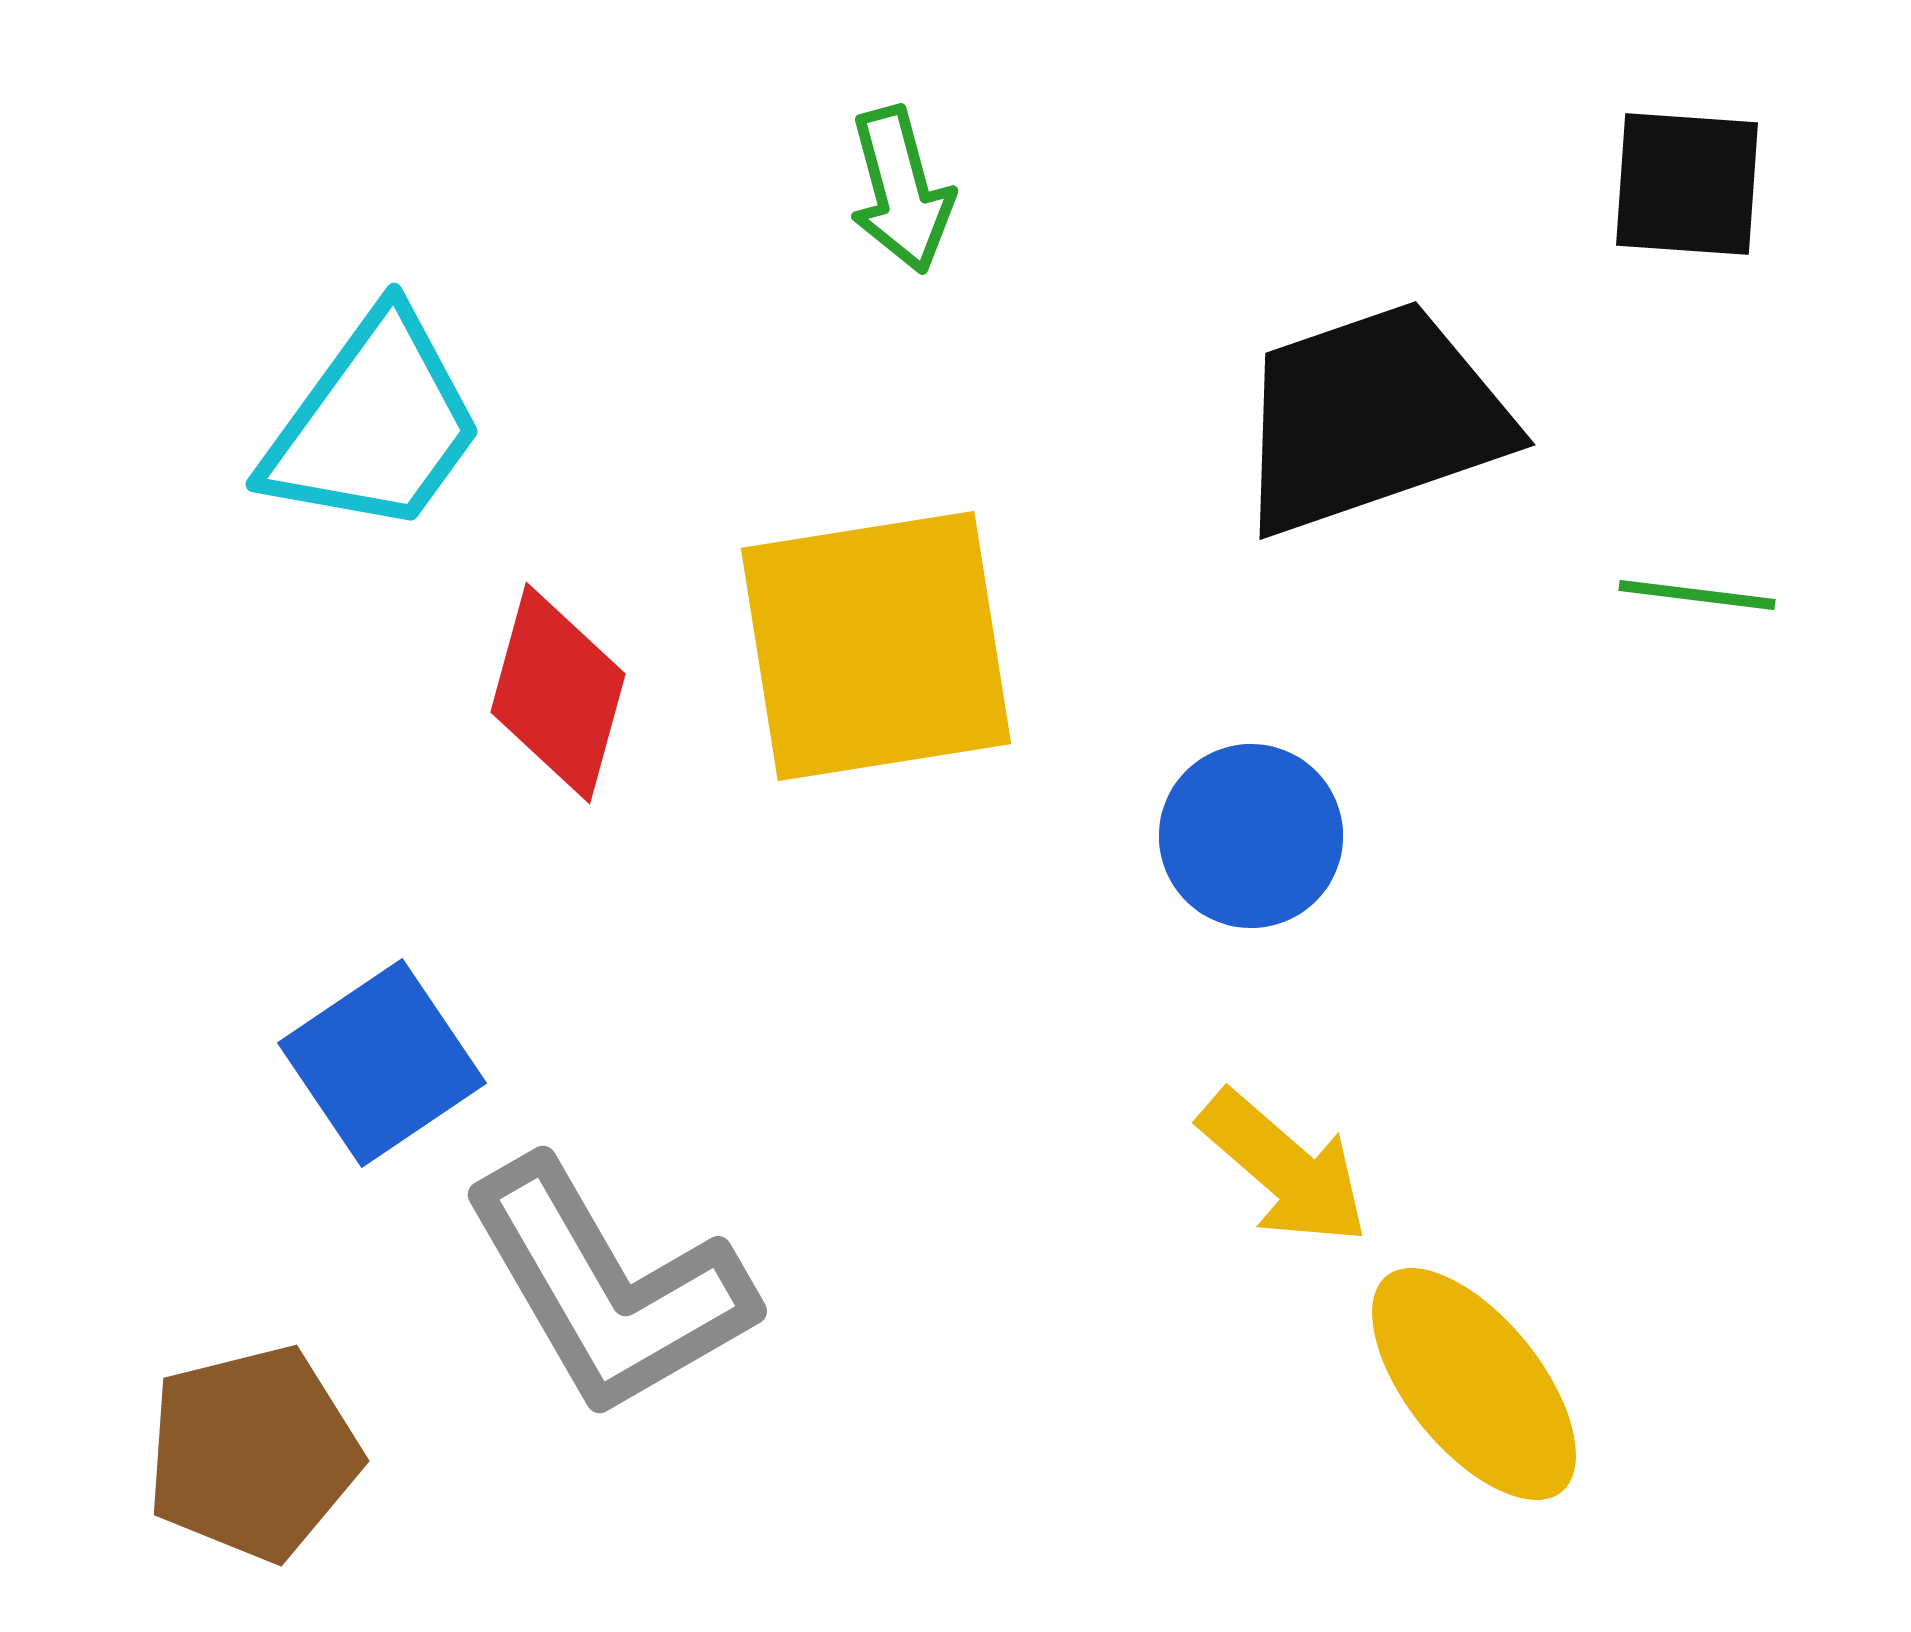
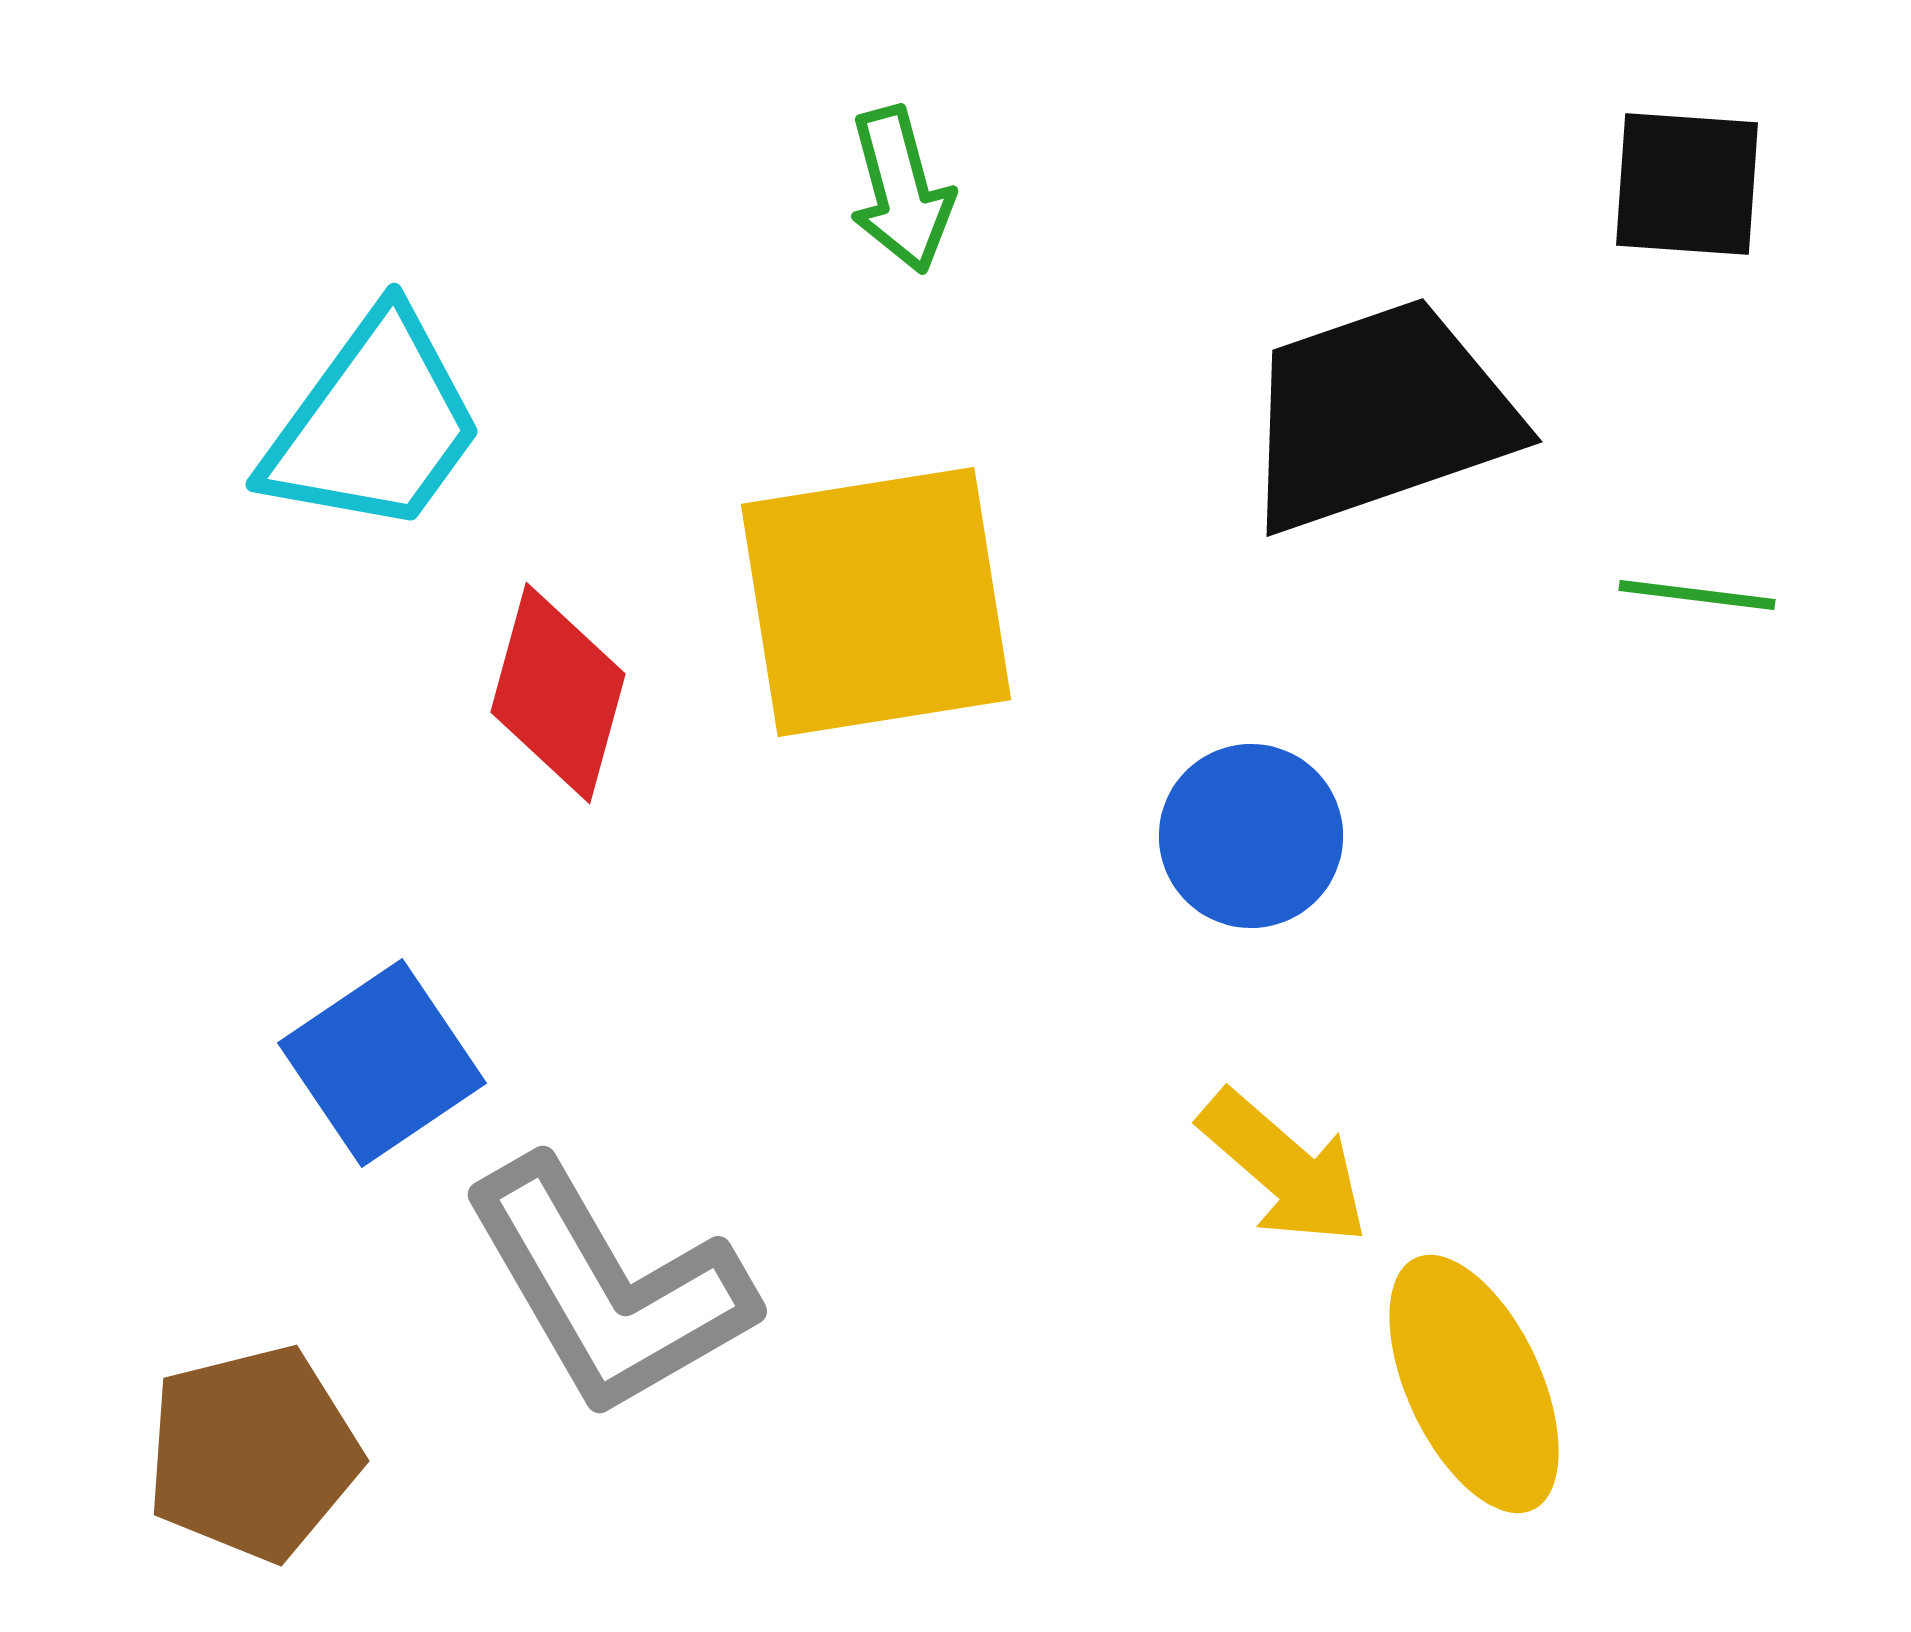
black trapezoid: moved 7 px right, 3 px up
yellow square: moved 44 px up
yellow ellipse: rotated 14 degrees clockwise
